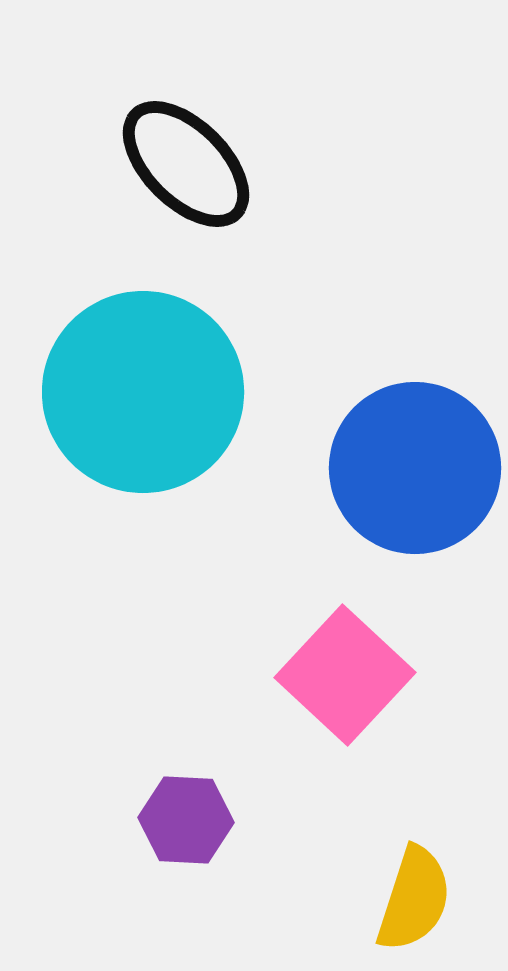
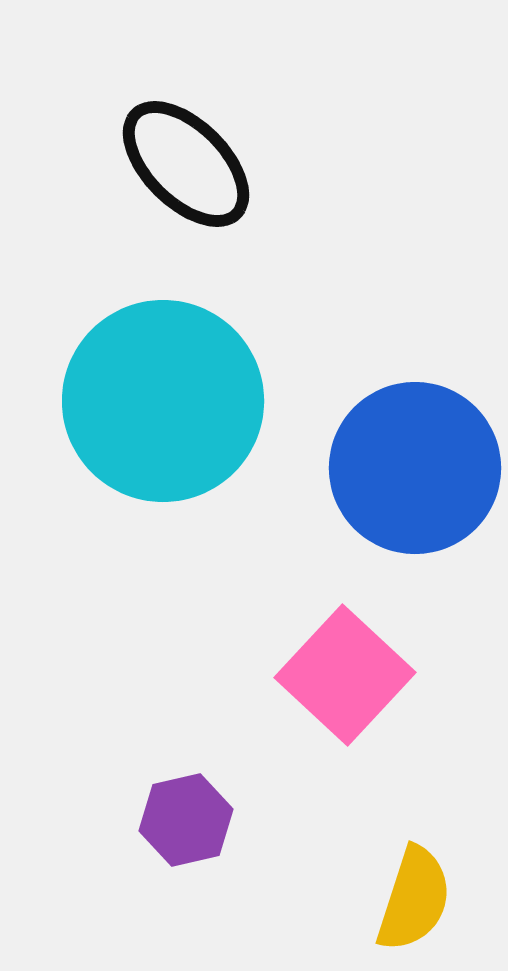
cyan circle: moved 20 px right, 9 px down
purple hexagon: rotated 16 degrees counterclockwise
